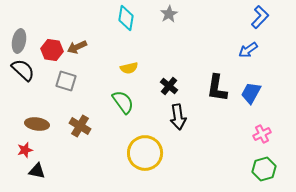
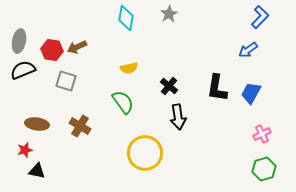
black semicircle: rotated 65 degrees counterclockwise
